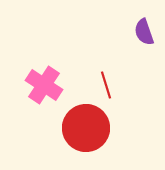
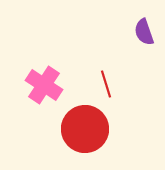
red line: moved 1 px up
red circle: moved 1 px left, 1 px down
